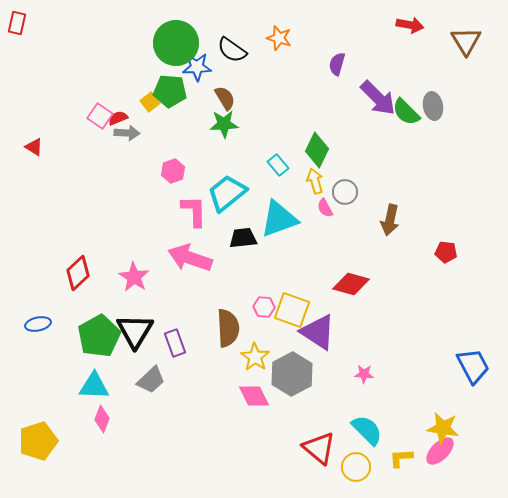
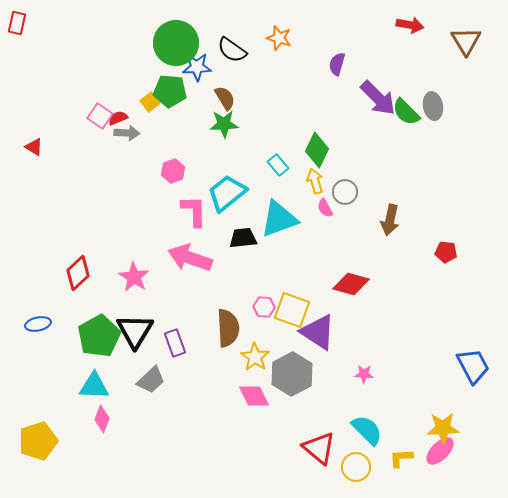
yellow star at (443, 428): rotated 12 degrees counterclockwise
